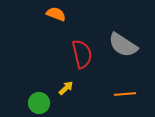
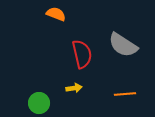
yellow arrow: moved 8 px right; rotated 35 degrees clockwise
